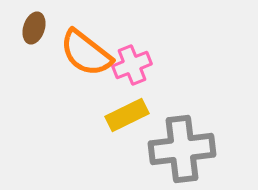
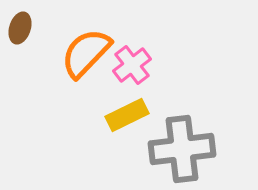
brown ellipse: moved 14 px left
orange semicircle: rotated 96 degrees clockwise
pink cross: rotated 15 degrees counterclockwise
